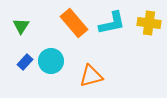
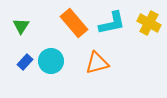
yellow cross: rotated 20 degrees clockwise
orange triangle: moved 6 px right, 13 px up
